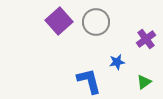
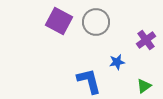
purple square: rotated 20 degrees counterclockwise
purple cross: moved 1 px down
green triangle: moved 4 px down
